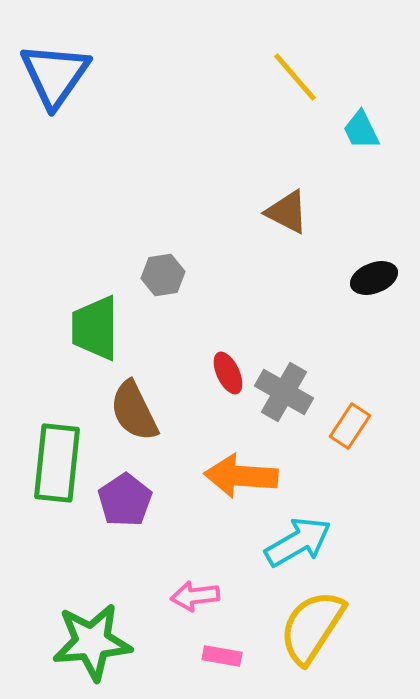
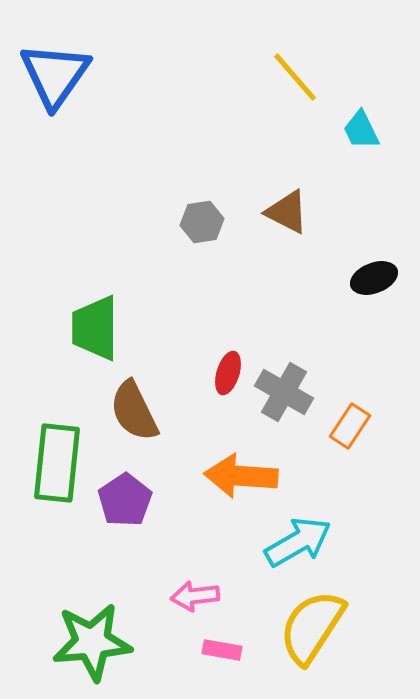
gray hexagon: moved 39 px right, 53 px up
red ellipse: rotated 42 degrees clockwise
pink rectangle: moved 6 px up
